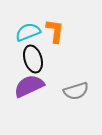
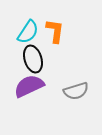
cyan semicircle: rotated 145 degrees clockwise
